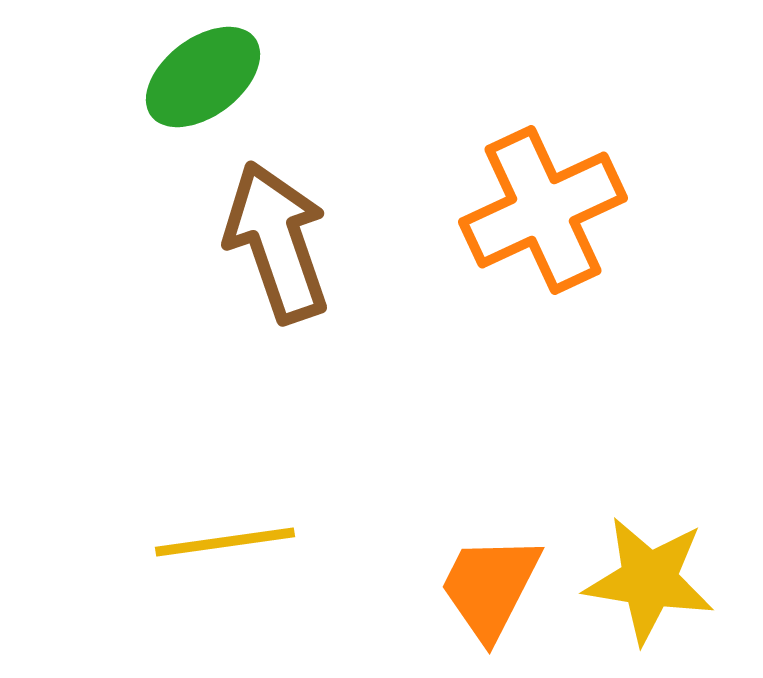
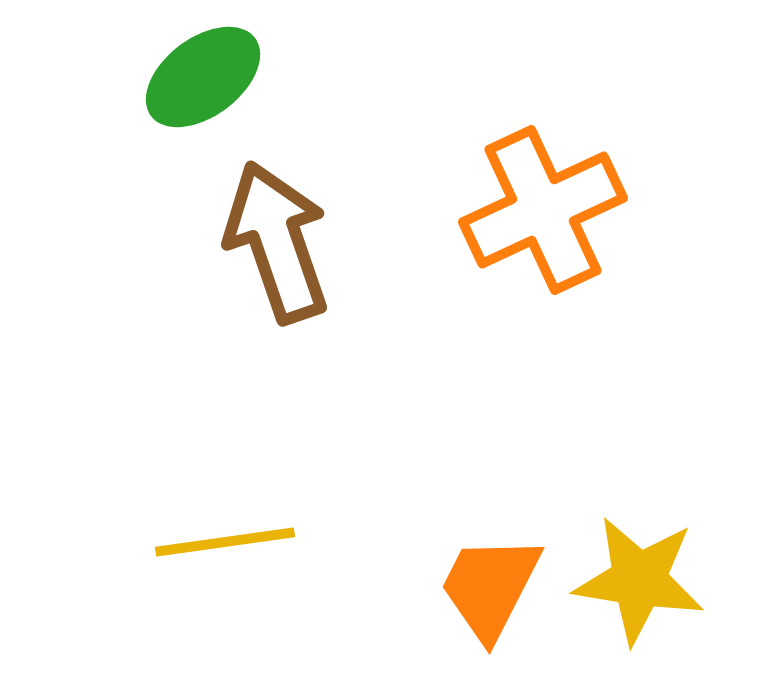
yellow star: moved 10 px left
